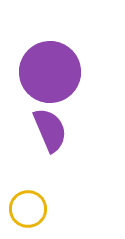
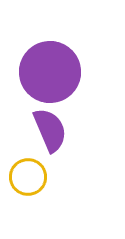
yellow circle: moved 32 px up
